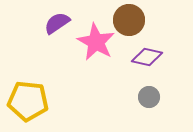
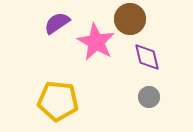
brown circle: moved 1 px right, 1 px up
purple diamond: rotated 64 degrees clockwise
yellow pentagon: moved 30 px right
